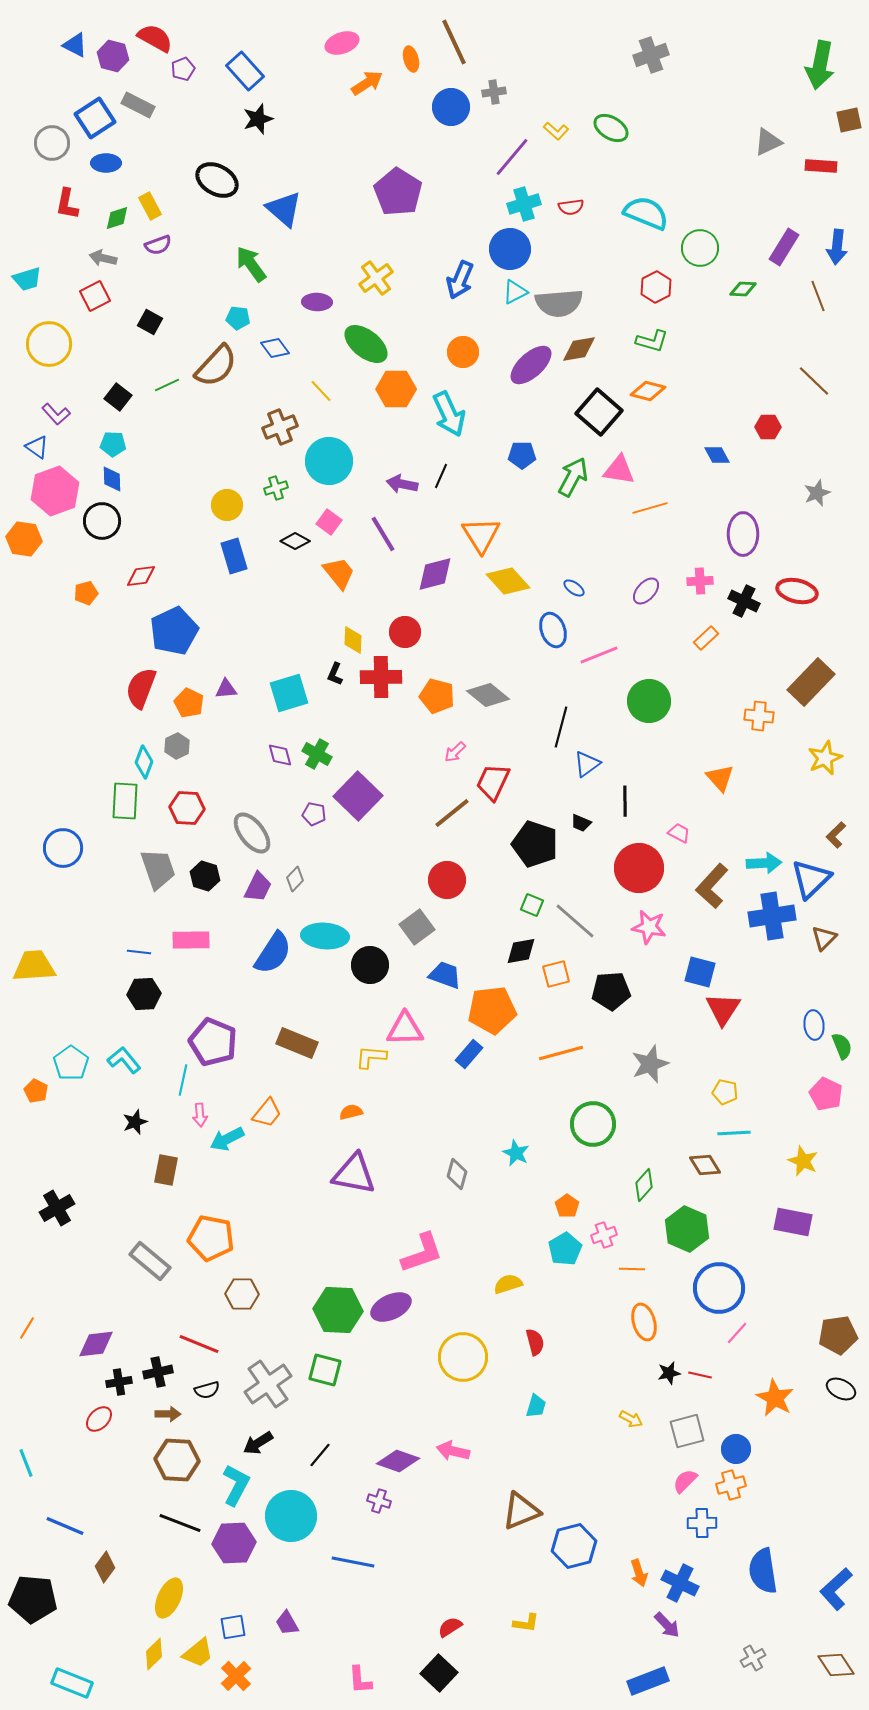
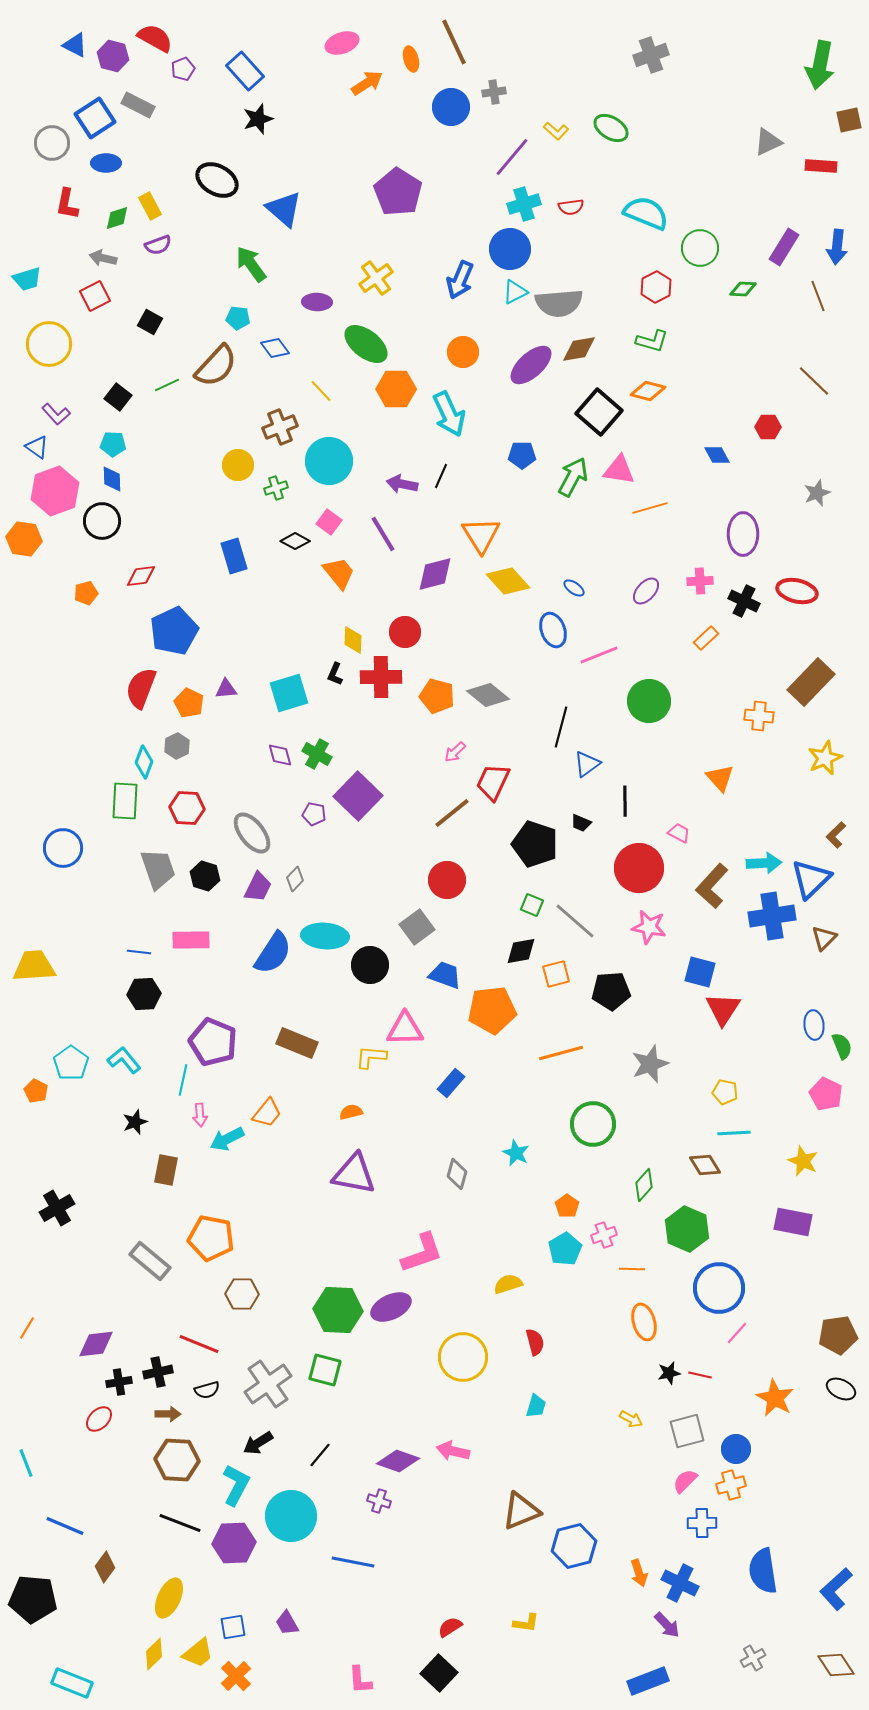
yellow circle at (227, 505): moved 11 px right, 40 px up
blue rectangle at (469, 1054): moved 18 px left, 29 px down
